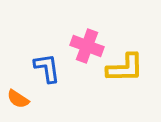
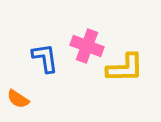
blue L-shape: moved 2 px left, 10 px up
